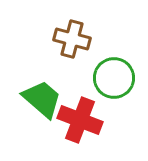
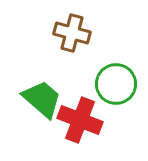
brown cross: moved 6 px up
green circle: moved 2 px right, 6 px down
